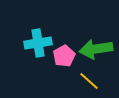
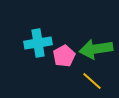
yellow line: moved 3 px right
